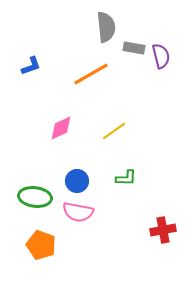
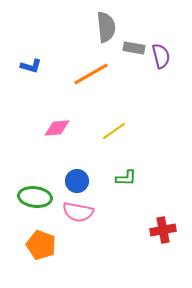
blue L-shape: rotated 35 degrees clockwise
pink diamond: moved 4 px left; rotated 20 degrees clockwise
